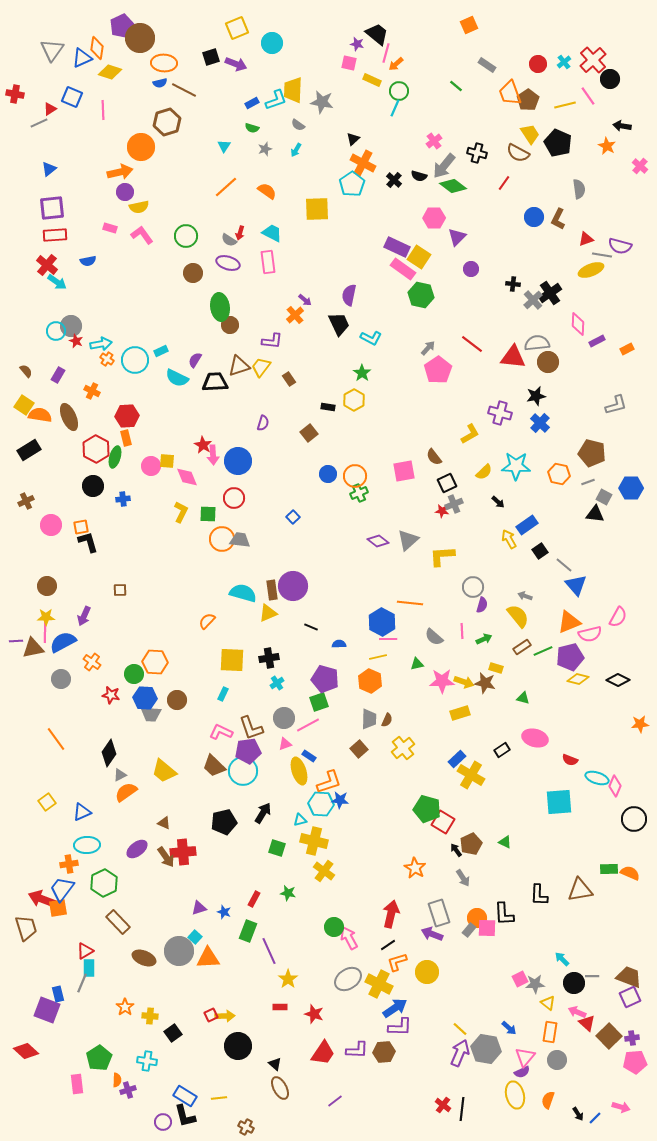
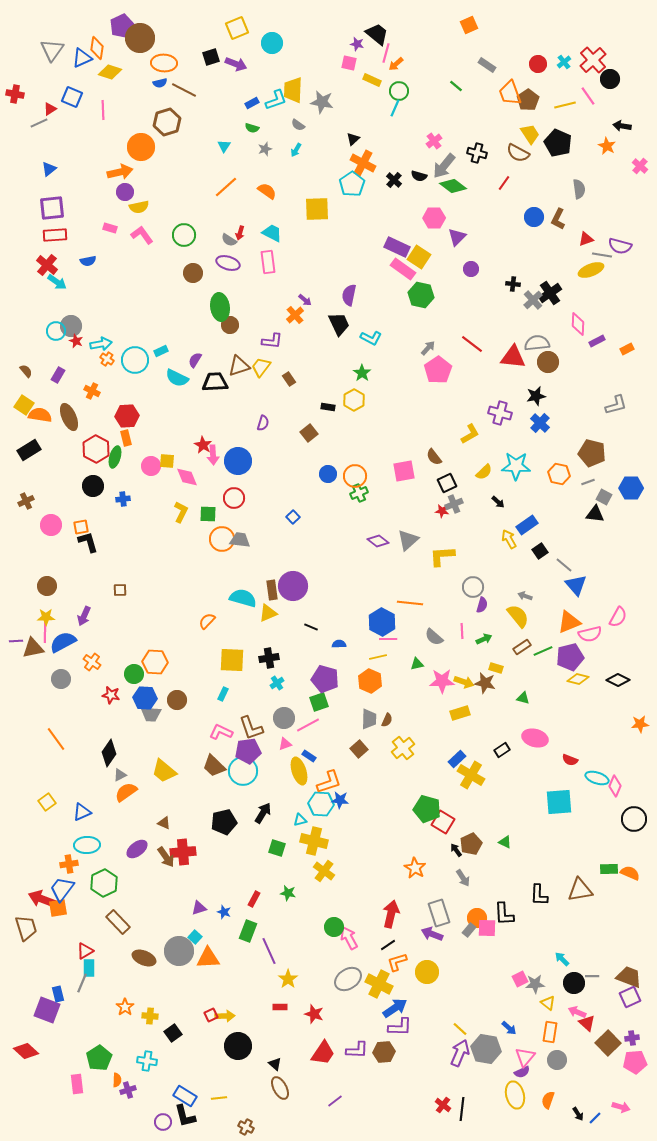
green circle at (186, 236): moved 2 px left, 1 px up
cyan semicircle at (243, 593): moved 5 px down
brown square at (609, 1036): moved 1 px left, 7 px down
